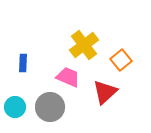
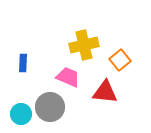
yellow cross: rotated 24 degrees clockwise
orange square: moved 1 px left
red triangle: rotated 48 degrees clockwise
cyan circle: moved 6 px right, 7 px down
